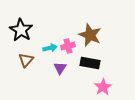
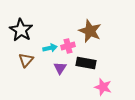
brown star: moved 4 px up
black rectangle: moved 4 px left
pink star: rotated 24 degrees counterclockwise
